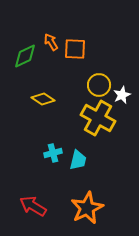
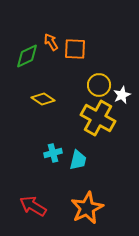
green diamond: moved 2 px right
